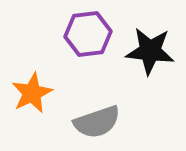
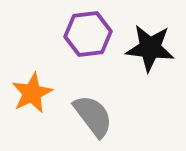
black star: moved 3 px up
gray semicircle: moved 4 px left, 6 px up; rotated 108 degrees counterclockwise
